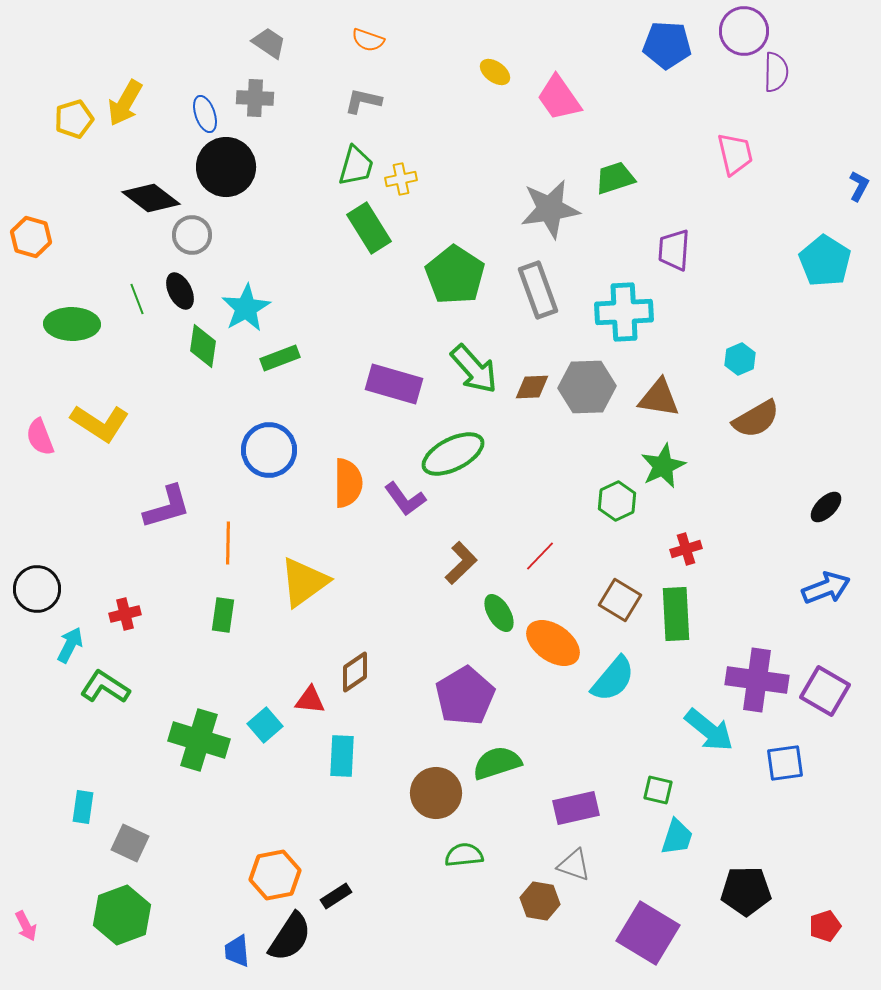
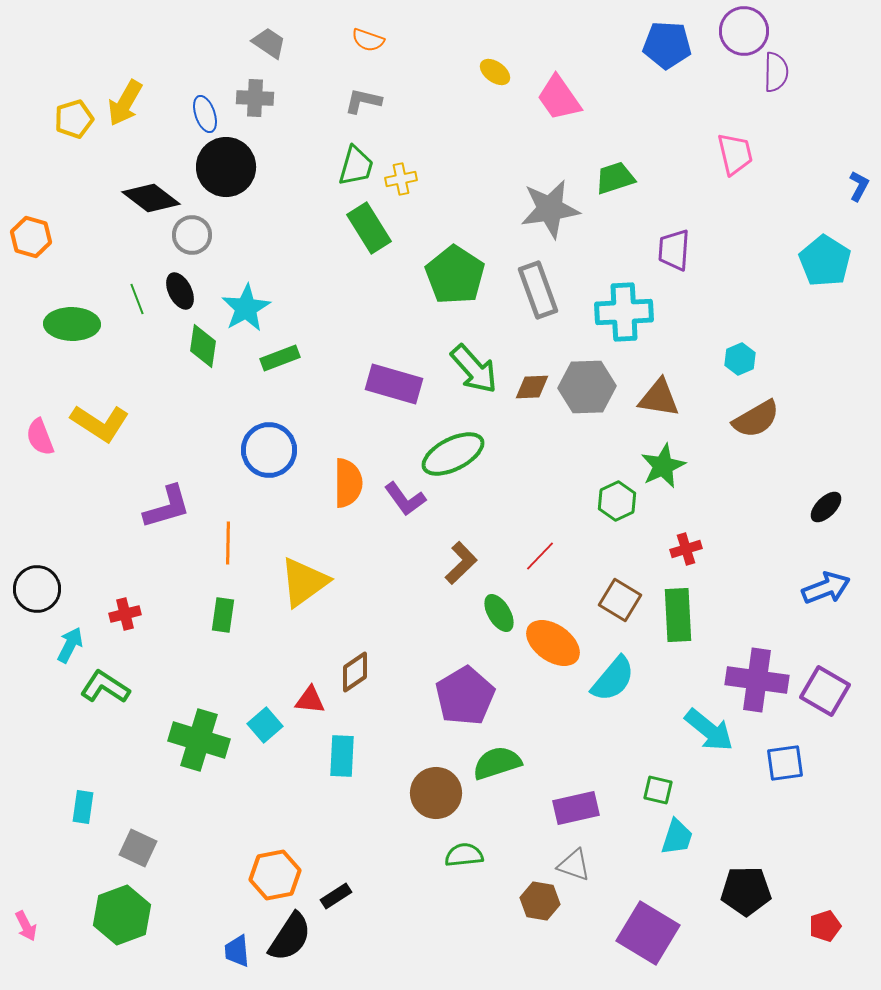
green rectangle at (676, 614): moved 2 px right, 1 px down
gray square at (130, 843): moved 8 px right, 5 px down
